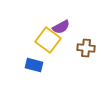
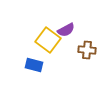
purple semicircle: moved 5 px right, 3 px down
brown cross: moved 1 px right, 2 px down
